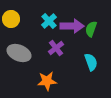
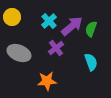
yellow circle: moved 1 px right, 2 px up
purple arrow: rotated 40 degrees counterclockwise
